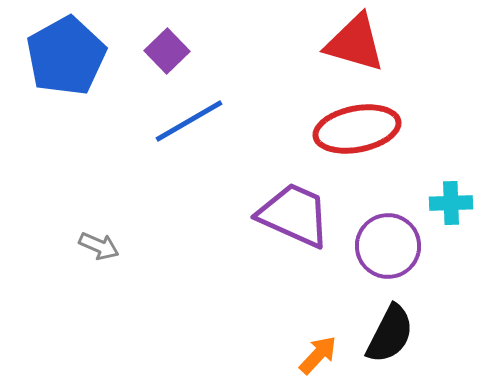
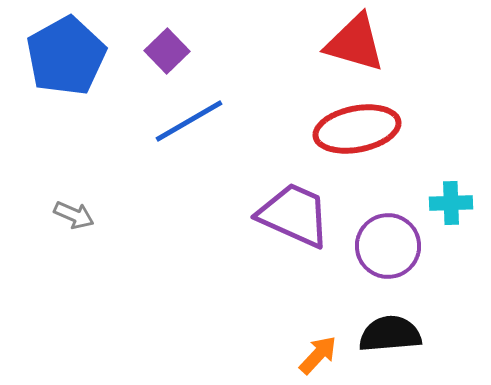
gray arrow: moved 25 px left, 31 px up
black semicircle: rotated 122 degrees counterclockwise
